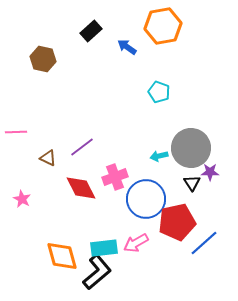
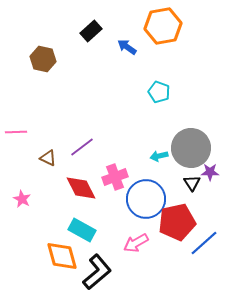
cyan rectangle: moved 22 px left, 18 px up; rotated 36 degrees clockwise
